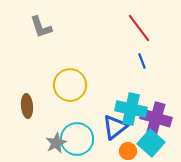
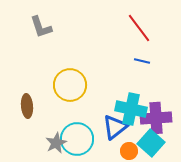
blue line: rotated 56 degrees counterclockwise
purple cross: rotated 20 degrees counterclockwise
orange circle: moved 1 px right
